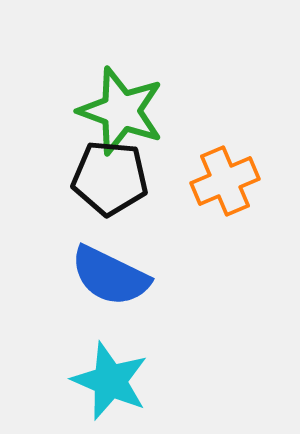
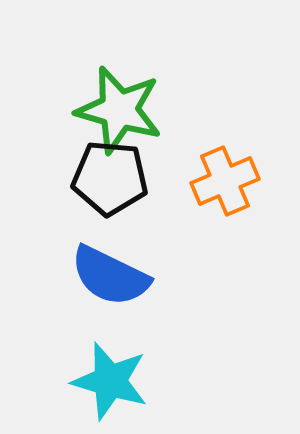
green star: moved 2 px left, 1 px up; rotated 4 degrees counterclockwise
cyan star: rotated 6 degrees counterclockwise
